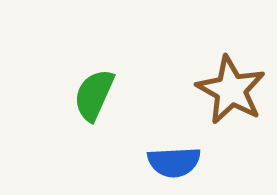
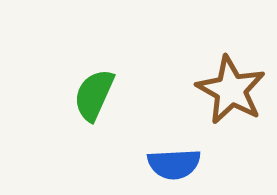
blue semicircle: moved 2 px down
